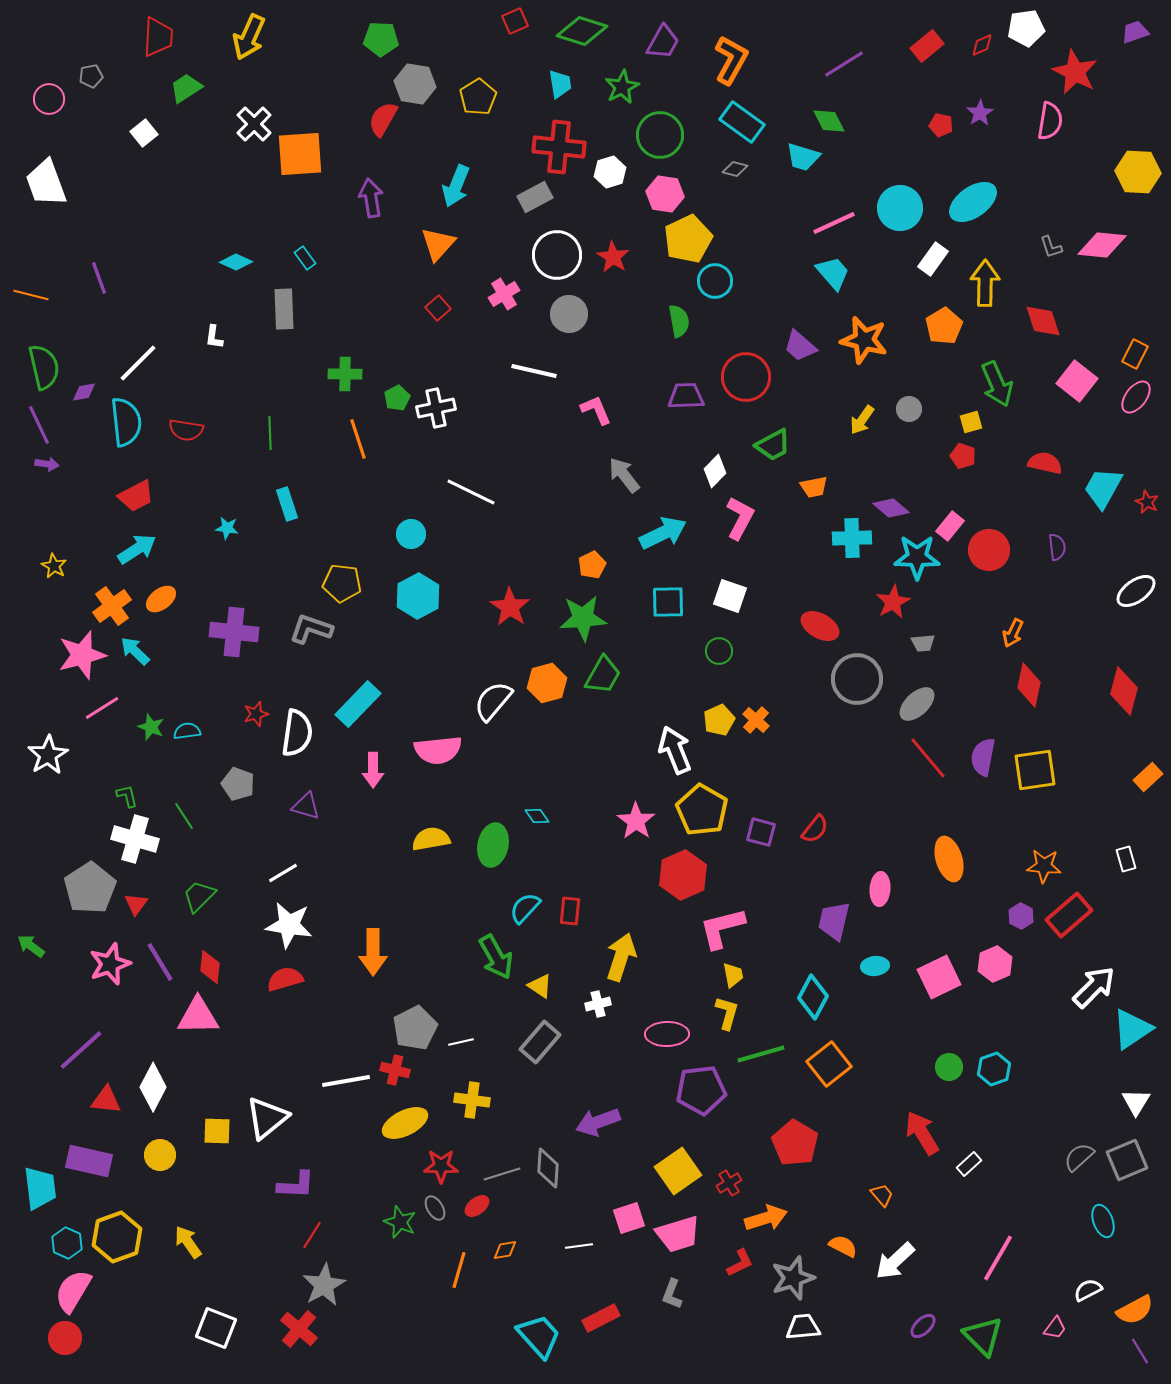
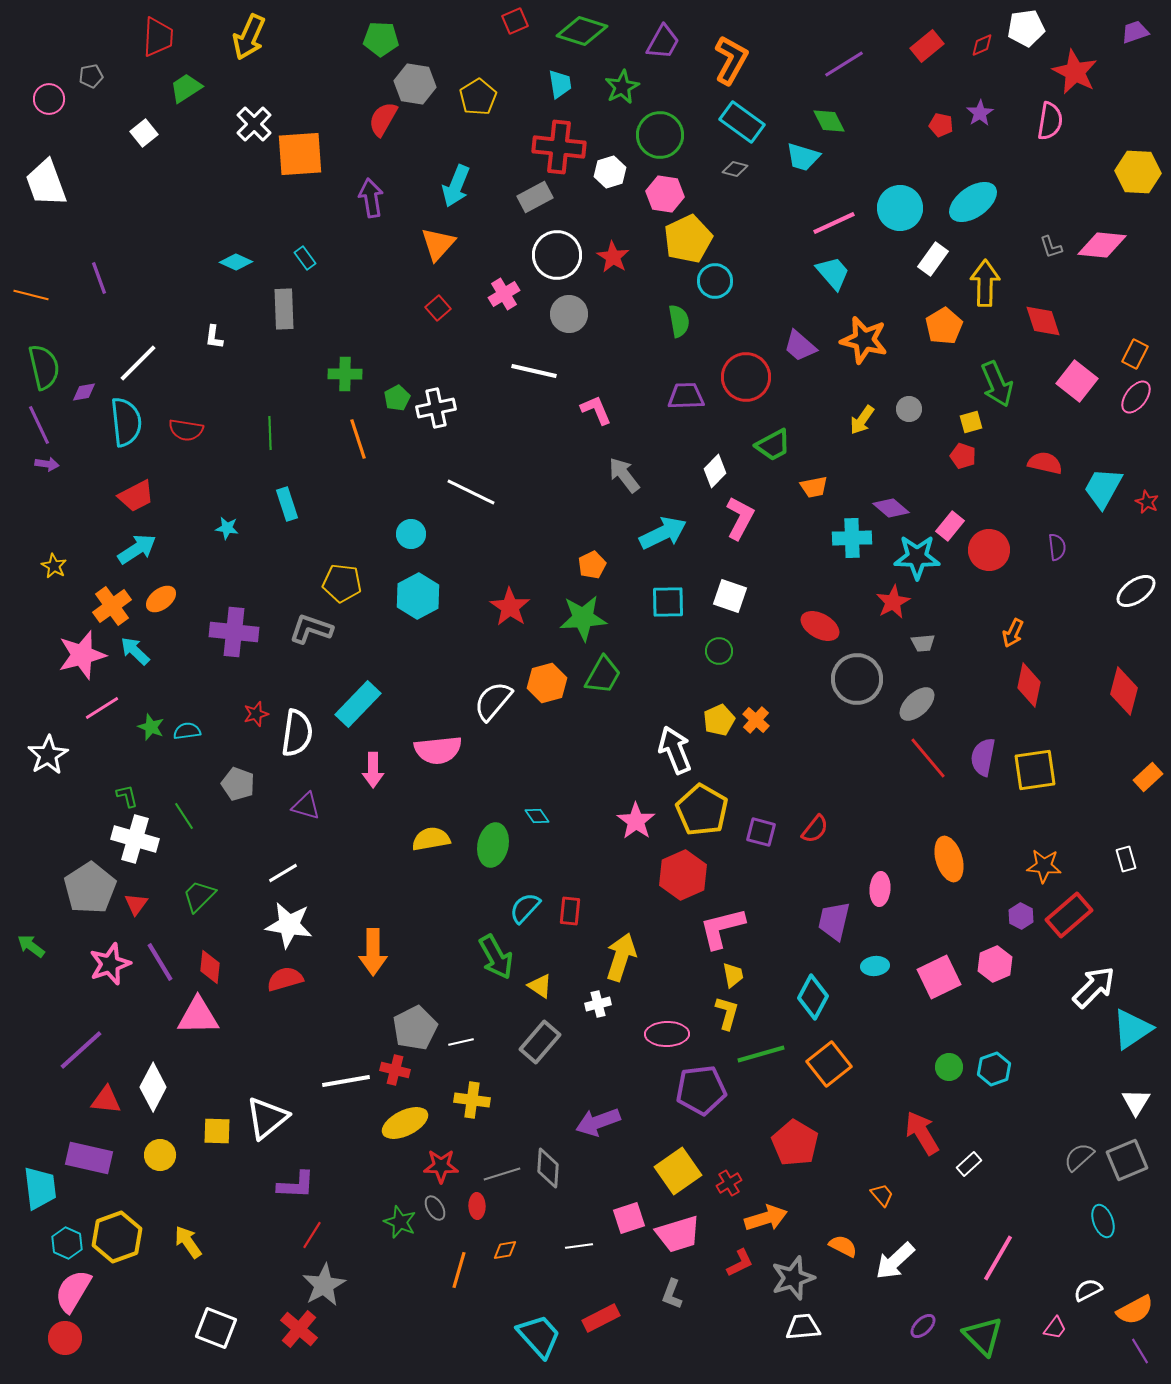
purple rectangle at (89, 1161): moved 3 px up
red ellipse at (477, 1206): rotated 55 degrees counterclockwise
